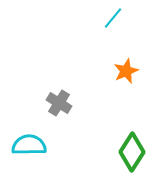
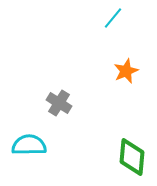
green diamond: moved 5 px down; rotated 27 degrees counterclockwise
